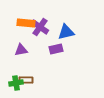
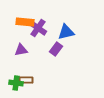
orange rectangle: moved 1 px left, 1 px up
purple cross: moved 2 px left, 1 px down
purple rectangle: rotated 40 degrees counterclockwise
green cross: rotated 16 degrees clockwise
